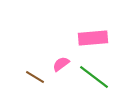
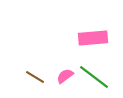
pink semicircle: moved 4 px right, 12 px down
